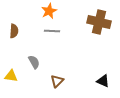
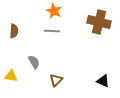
orange star: moved 5 px right; rotated 21 degrees counterclockwise
brown triangle: moved 1 px left, 1 px up
